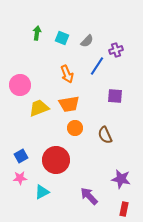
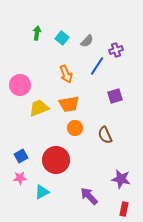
cyan square: rotated 16 degrees clockwise
orange arrow: moved 1 px left
purple square: rotated 21 degrees counterclockwise
